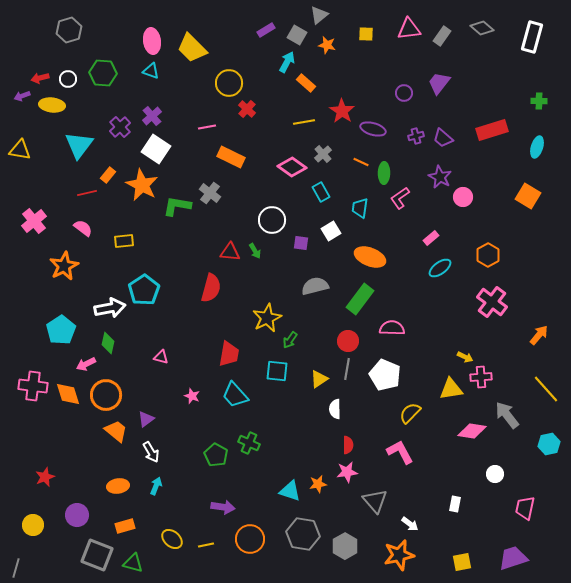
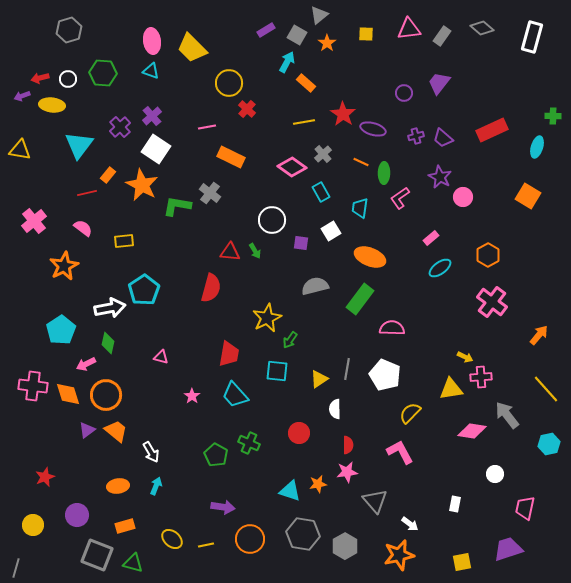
orange star at (327, 45): moved 2 px up; rotated 24 degrees clockwise
green cross at (539, 101): moved 14 px right, 15 px down
red star at (342, 111): moved 1 px right, 3 px down
red rectangle at (492, 130): rotated 8 degrees counterclockwise
red circle at (348, 341): moved 49 px left, 92 px down
pink star at (192, 396): rotated 14 degrees clockwise
purple triangle at (146, 419): moved 59 px left, 11 px down
purple trapezoid at (513, 558): moved 5 px left, 9 px up
